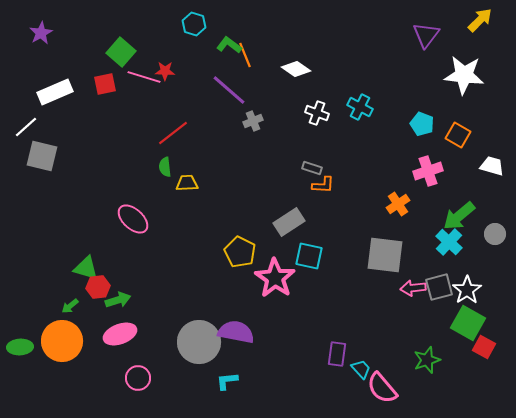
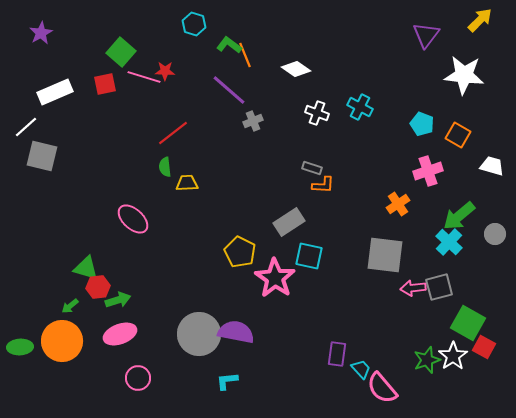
white star at (467, 290): moved 14 px left, 66 px down
gray circle at (199, 342): moved 8 px up
